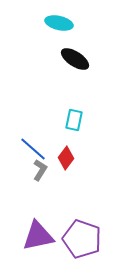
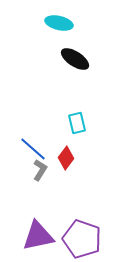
cyan rectangle: moved 3 px right, 3 px down; rotated 25 degrees counterclockwise
